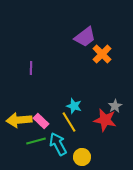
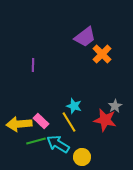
purple line: moved 2 px right, 3 px up
yellow arrow: moved 4 px down
cyan arrow: rotated 30 degrees counterclockwise
